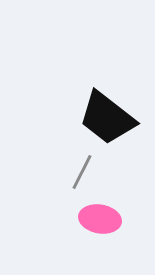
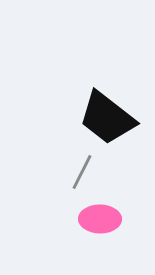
pink ellipse: rotated 9 degrees counterclockwise
